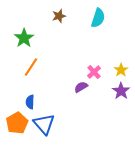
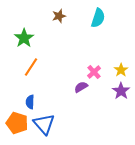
orange pentagon: rotated 25 degrees counterclockwise
